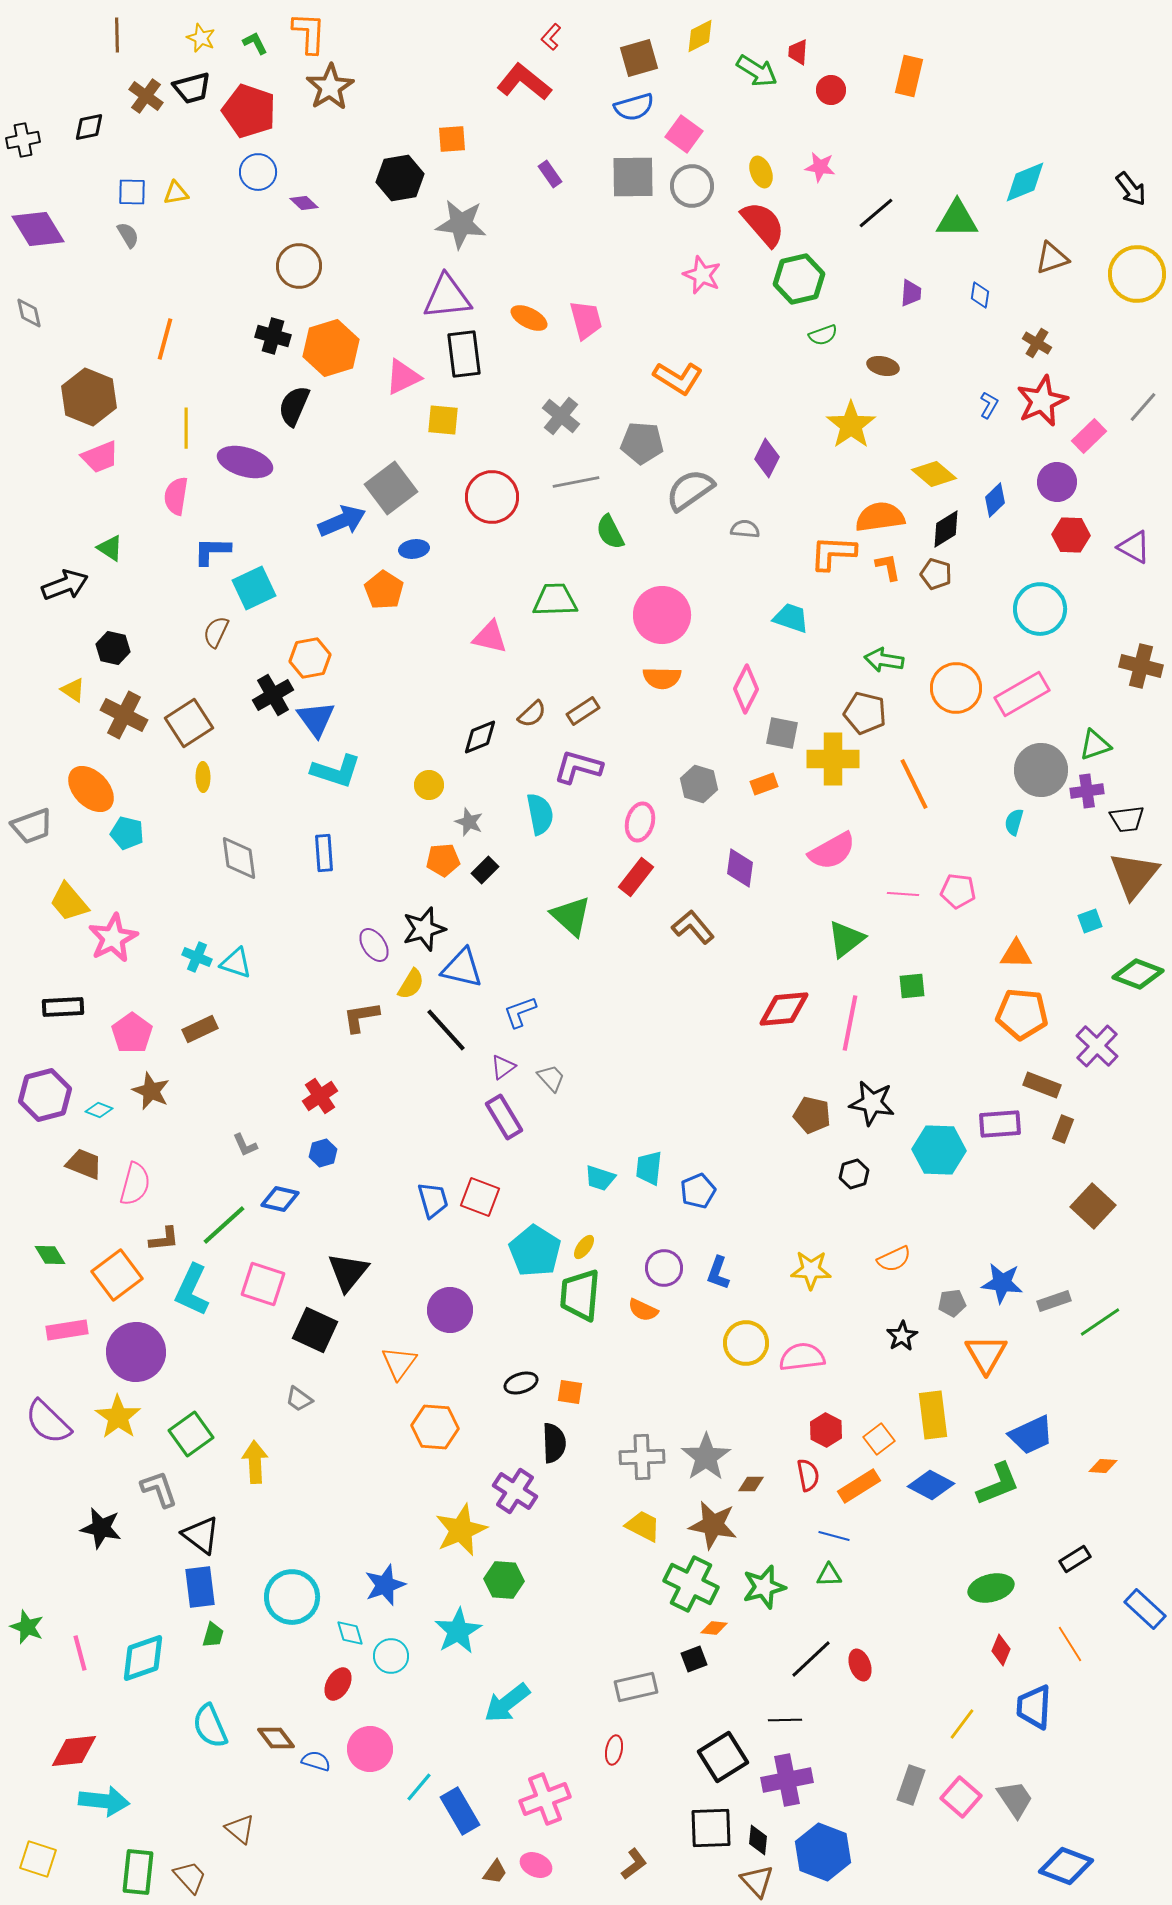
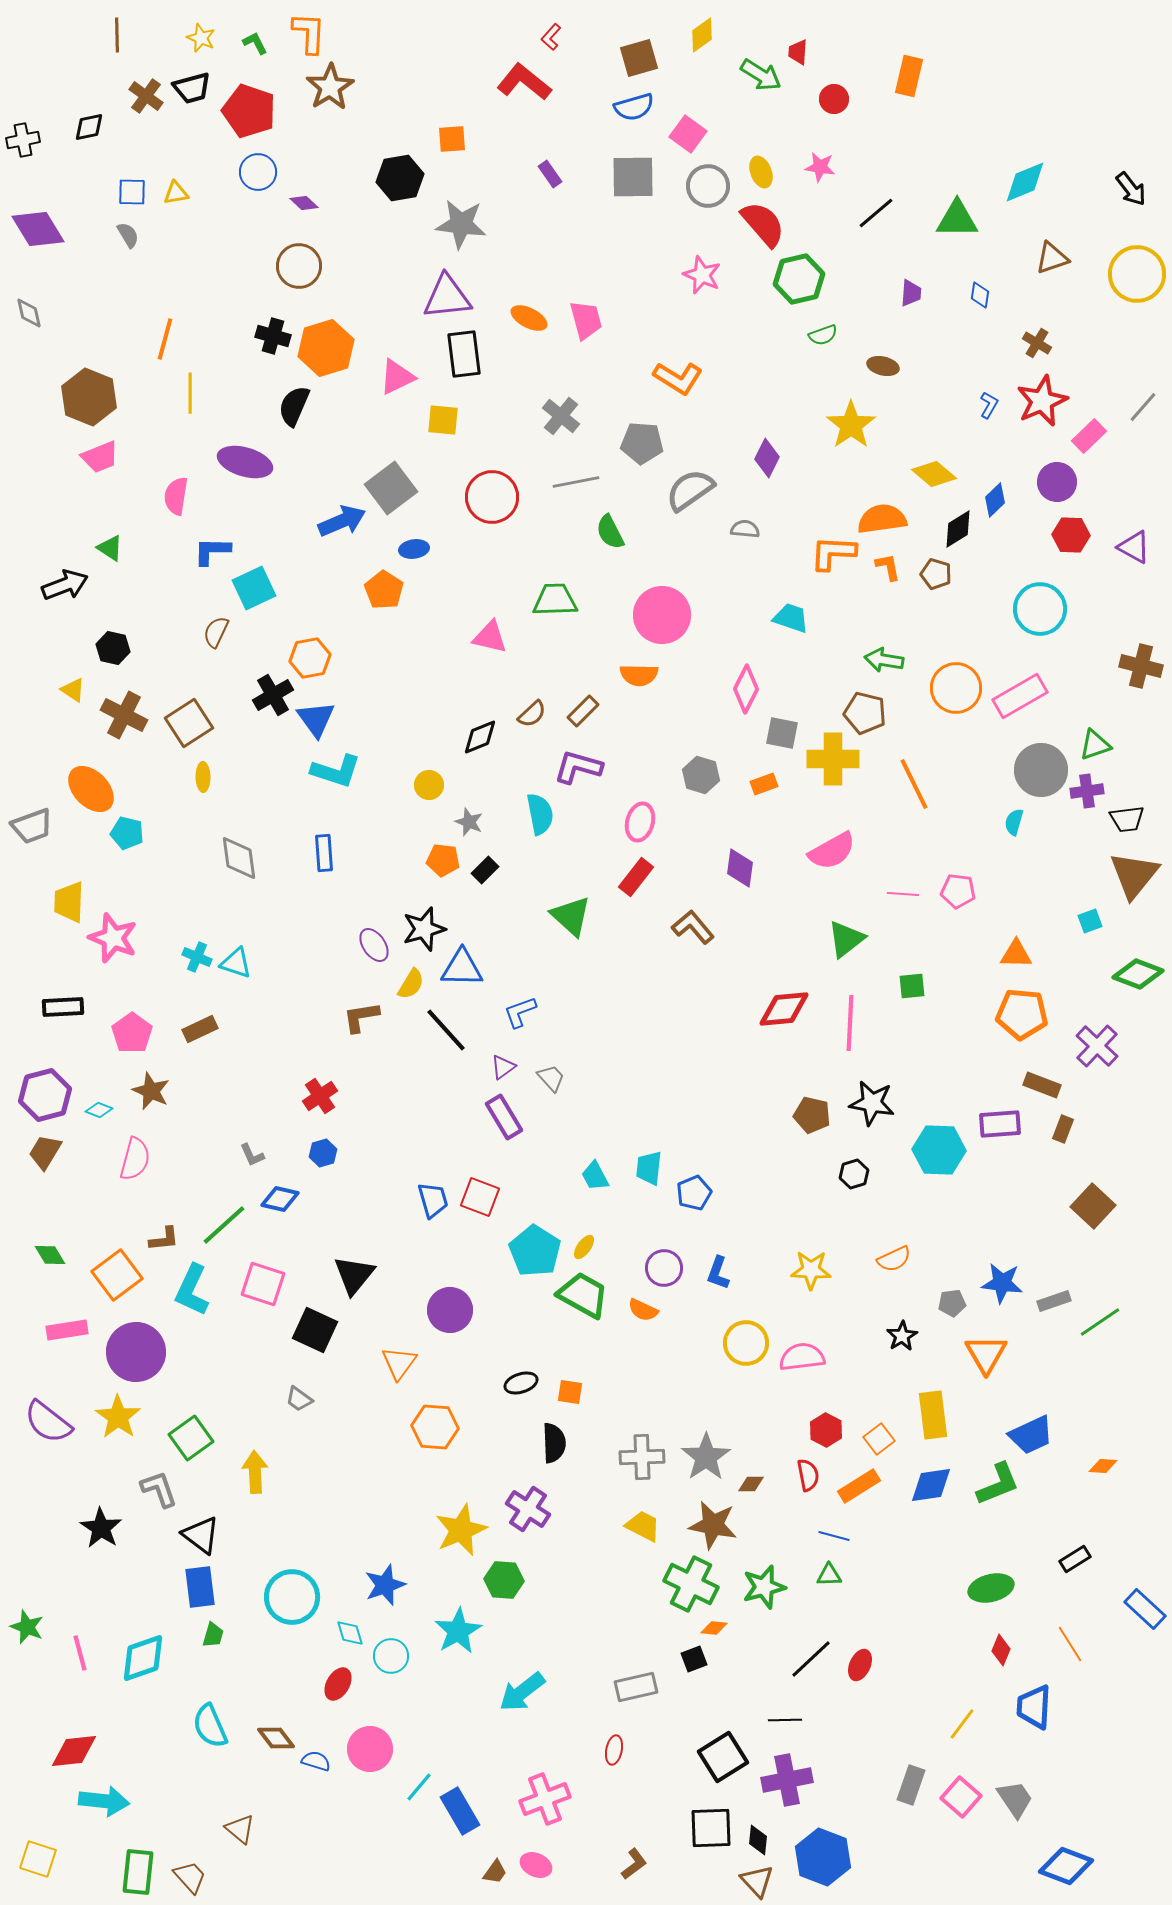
yellow diamond at (700, 36): moved 2 px right, 1 px up; rotated 9 degrees counterclockwise
green arrow at (757, 71): moved 4 px right, 4 px down
red circle at (831, 90): moved 3 px right, 9 px down
pink square at (684, 134): moved 4 px right
gray circle at (692, 186): moved 16 px right
orange hexagon at (331, 348): moved 5 px left
pink triangle at (403, 377): moved 6 px left
yellow line at (186, 428): moved 4 px right, 35 px up
orange semicircle at (880, 517): moved 2 px right, 2 px down
black diamond at (946, 529): moved 12 px right
orange semicircle at (662, 678): moved 23 px left, 3 px up
pink rectangle at (1022, 694): moved 2 px left, 2 px down
brown rectangle at (583, 711): rotated 12 degrees counterclockwise
gray hexagon at (699, 784): moved 2 px right, 9 px up
orange pentagon at (443, 860): rotated 12 degrees clockwise
yellow trapezoid at (69, 902): rotated 42 degrees clockwise
pink star at (113, 938): rotated 24 degrees counterclockwise
blue triangle at (462, 968): rotated 12 degrees counterclockwise
pink line at (850, 1023): rotated 8 degrees counterclockwise
gray L-shape at (245, 1145): moved 7 px right, 10 px down
brown trapezoid at (84, 1164): moved 39 px left, 12 px up; rotated 81 degrees counterclockwise
cyan trapezoid at (600, 1178): moved 5 px left, 2 px up; rotated 44 degrees clockwise
pink semicircle at (135, 1184): moved 25 px up
blue pentagon at (698, 1191): moved 4 px left, 2 px down
black triangle at (348, 1272): moved 6 px right, 3 px down
green trapezoid at (580, 1295): moved 3 px right; rotated 114 degrees clockwise
purple semicircle at (48, 1422): rotated 6 degrees counterclockwise
green square at (191, 1434): moved 4 px down
yellow arrow at (255, 1462): moved 10 px down
blue diamond at (931, 1485): rotated 36 degrees counterclockwise
purple cross at (515, 1491): moved 13 px right, 18 px down
black star at (101, 1528): rotated 21 degrees clockwise
red ellipse at (860, 1665): rotated 44 degrees clockwise
cyan arrow at (507, 1703): moved 15 px right, 11 px up
blue hexagon at (823, 1852): moved 5 px down
